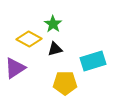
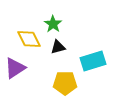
yellow diamond: rotated 35 degrees clockwise
black triangle: moved 3 px right, 2 px up
